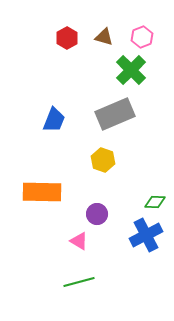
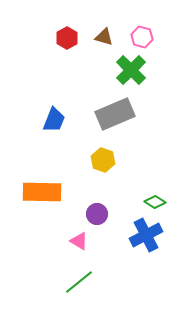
pink hexagon: rotated 25 degrees counterclockwise
green diamond: rotated 30 degrees clockwise
green line: rotated 24 degrees counterclockwise
